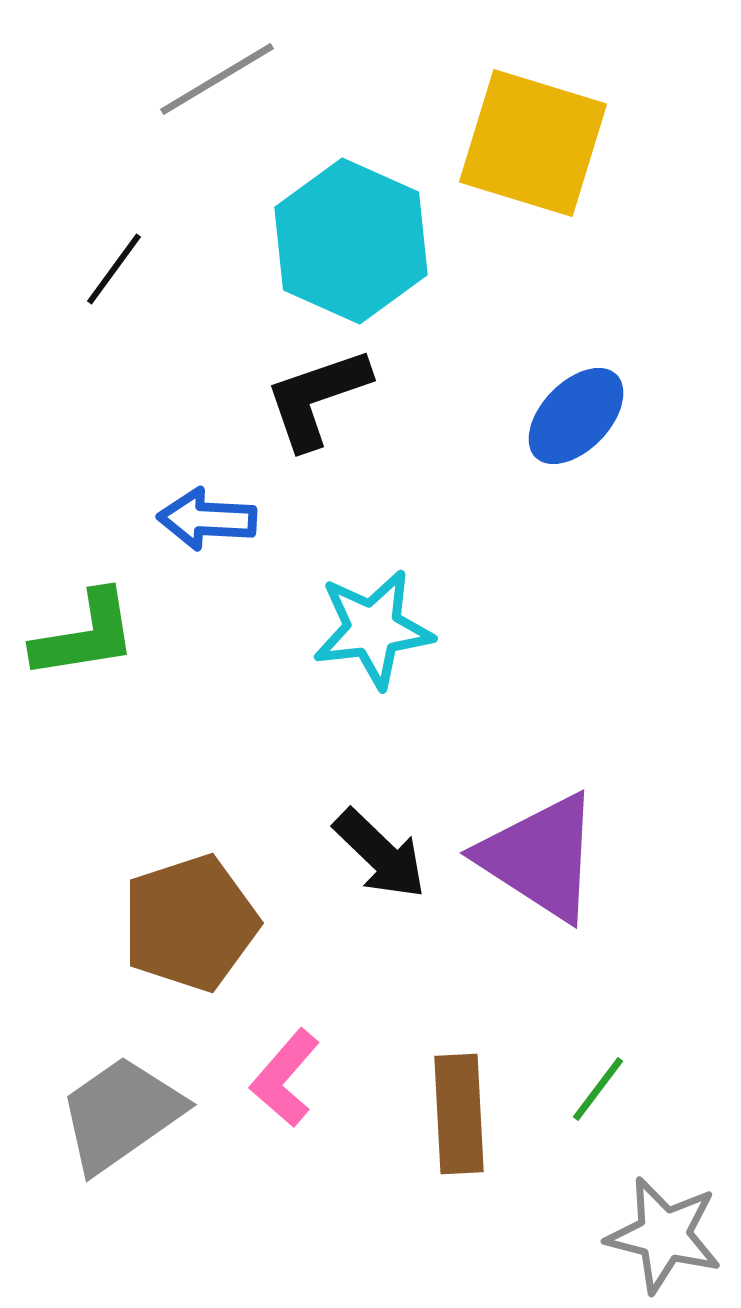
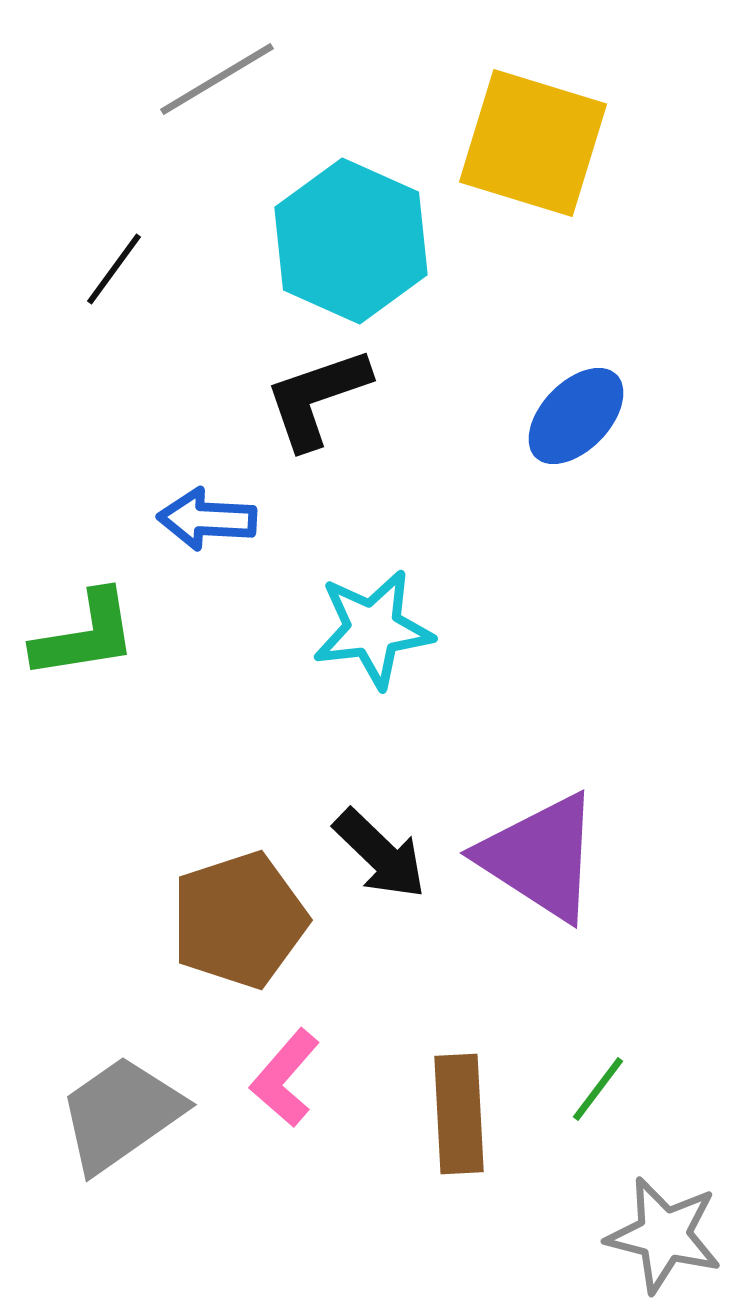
brown pentagon: moved 49 px right, 3 px up
